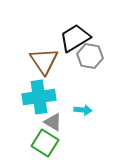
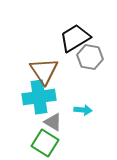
gray hexagon: moved 1 px down
brown triangle: moved 10 px down
